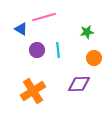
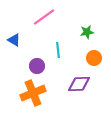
pink line: rotated 20 degrees counterclockwise
blue triangle: moved 7 px left, 11 px down
purple circle: moved 16 px down
orange cross: moved 2 px down; rotated 10 degrees clockwise
